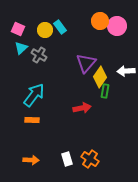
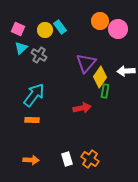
pink circle: moved 1 px right, 3 px down
